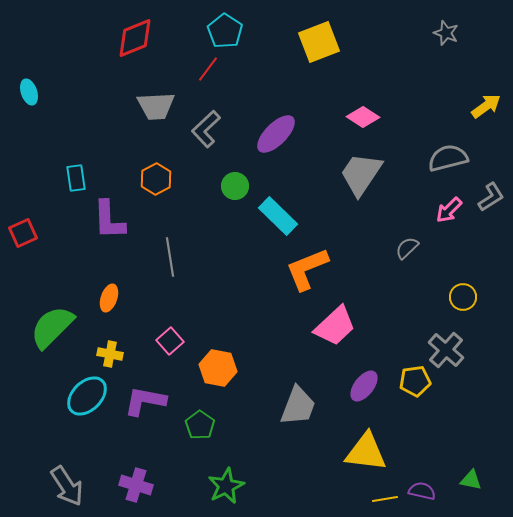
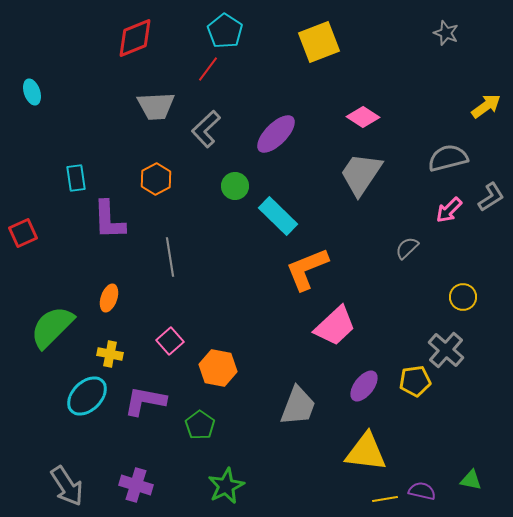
cyan ellipse at (29, 92): moved 3 px right
